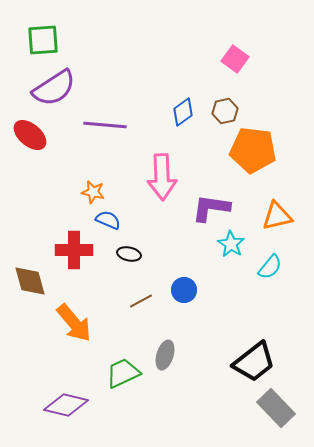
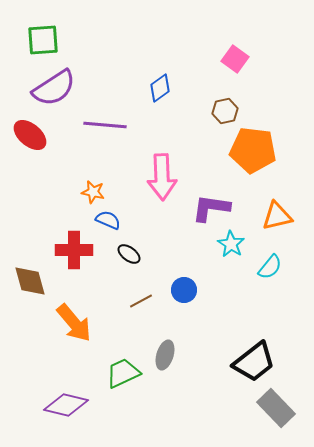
blue diamond: moved 23 px left, 24 px up
black ellipse: rotated 25 degrees clockwise
